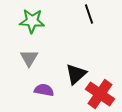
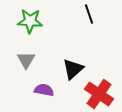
green star: moved 2 px left
gray triangle: moved 3 px left, 2 px down
black triangle: moved 3 px left, 5 px up
red cross: moved 1 px left
